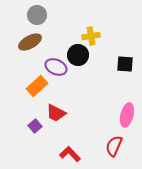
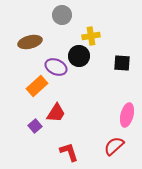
gray circle: moved 25 px right
brown ellipse: rotated 15 degrees clockwise
black circle: moved 1 px right, 1 px down
black square: moved 3 px left, 1 px up
red trapezoid: rotated 85 degrees counterclockwise
red semicircle: rotated 25 degrees clockwise
red L-shape: moved 1 px left, 2 px up; rotated 25 degrees clockwise
